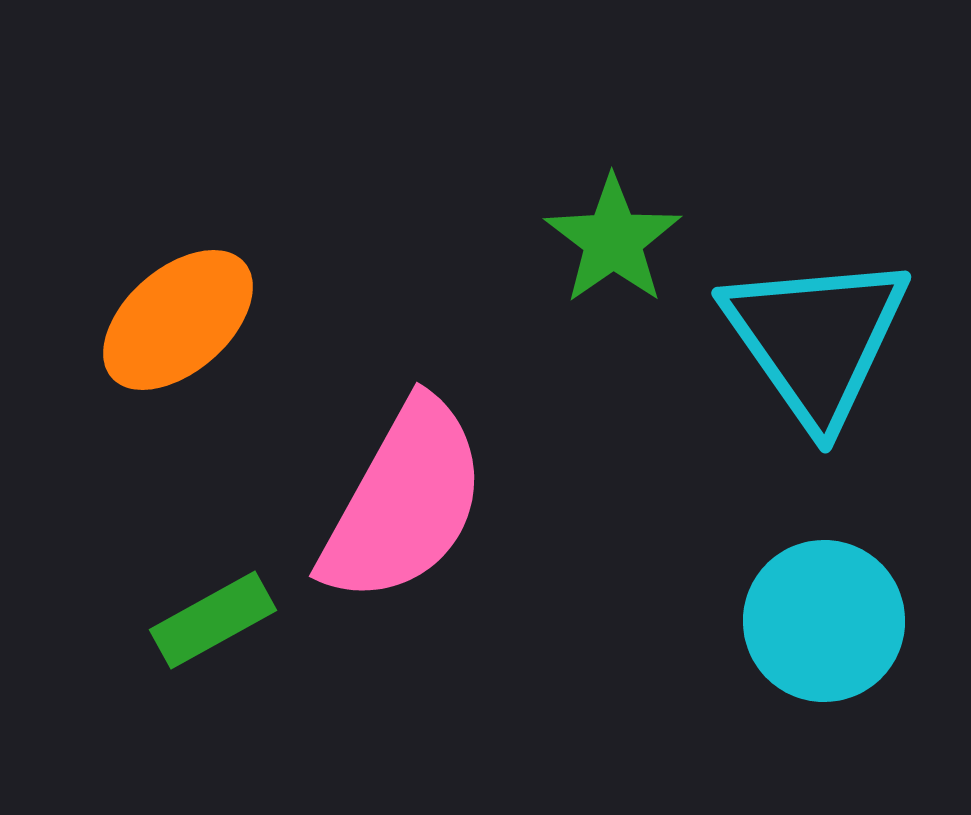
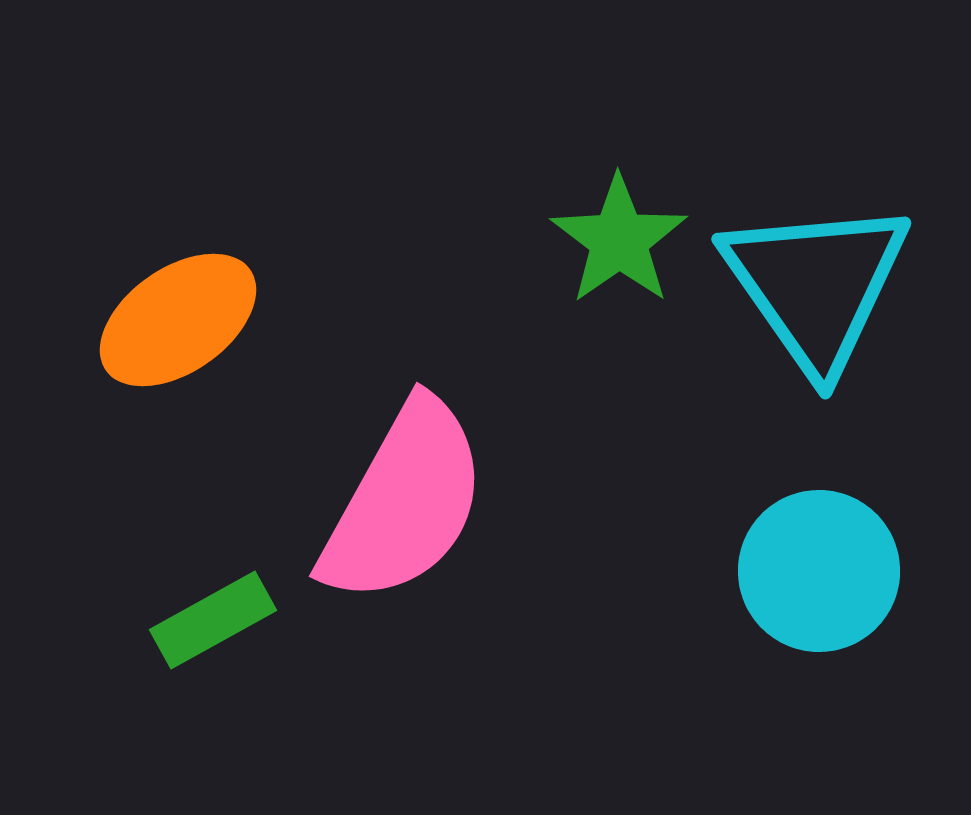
green star: moved 6 px right
orange ellipse: rotated 6 degrees clockwise
cyan triangle: moved 54 px up
cyan circle: moved 5 px left, 50 px up
